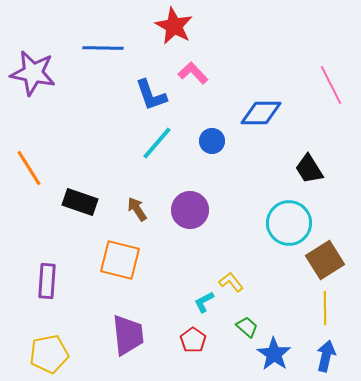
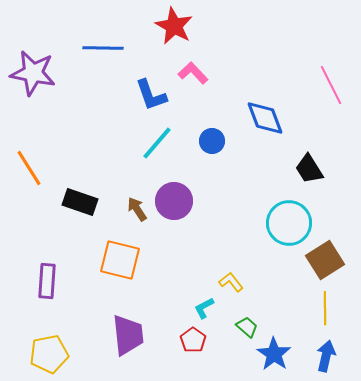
blue diamond: moved 4 px right, 5 px down; rotated 69 degrees clockwise
purple circle: moved 16 px left, 9 px up
cyan L-shape: moved 6 px down
